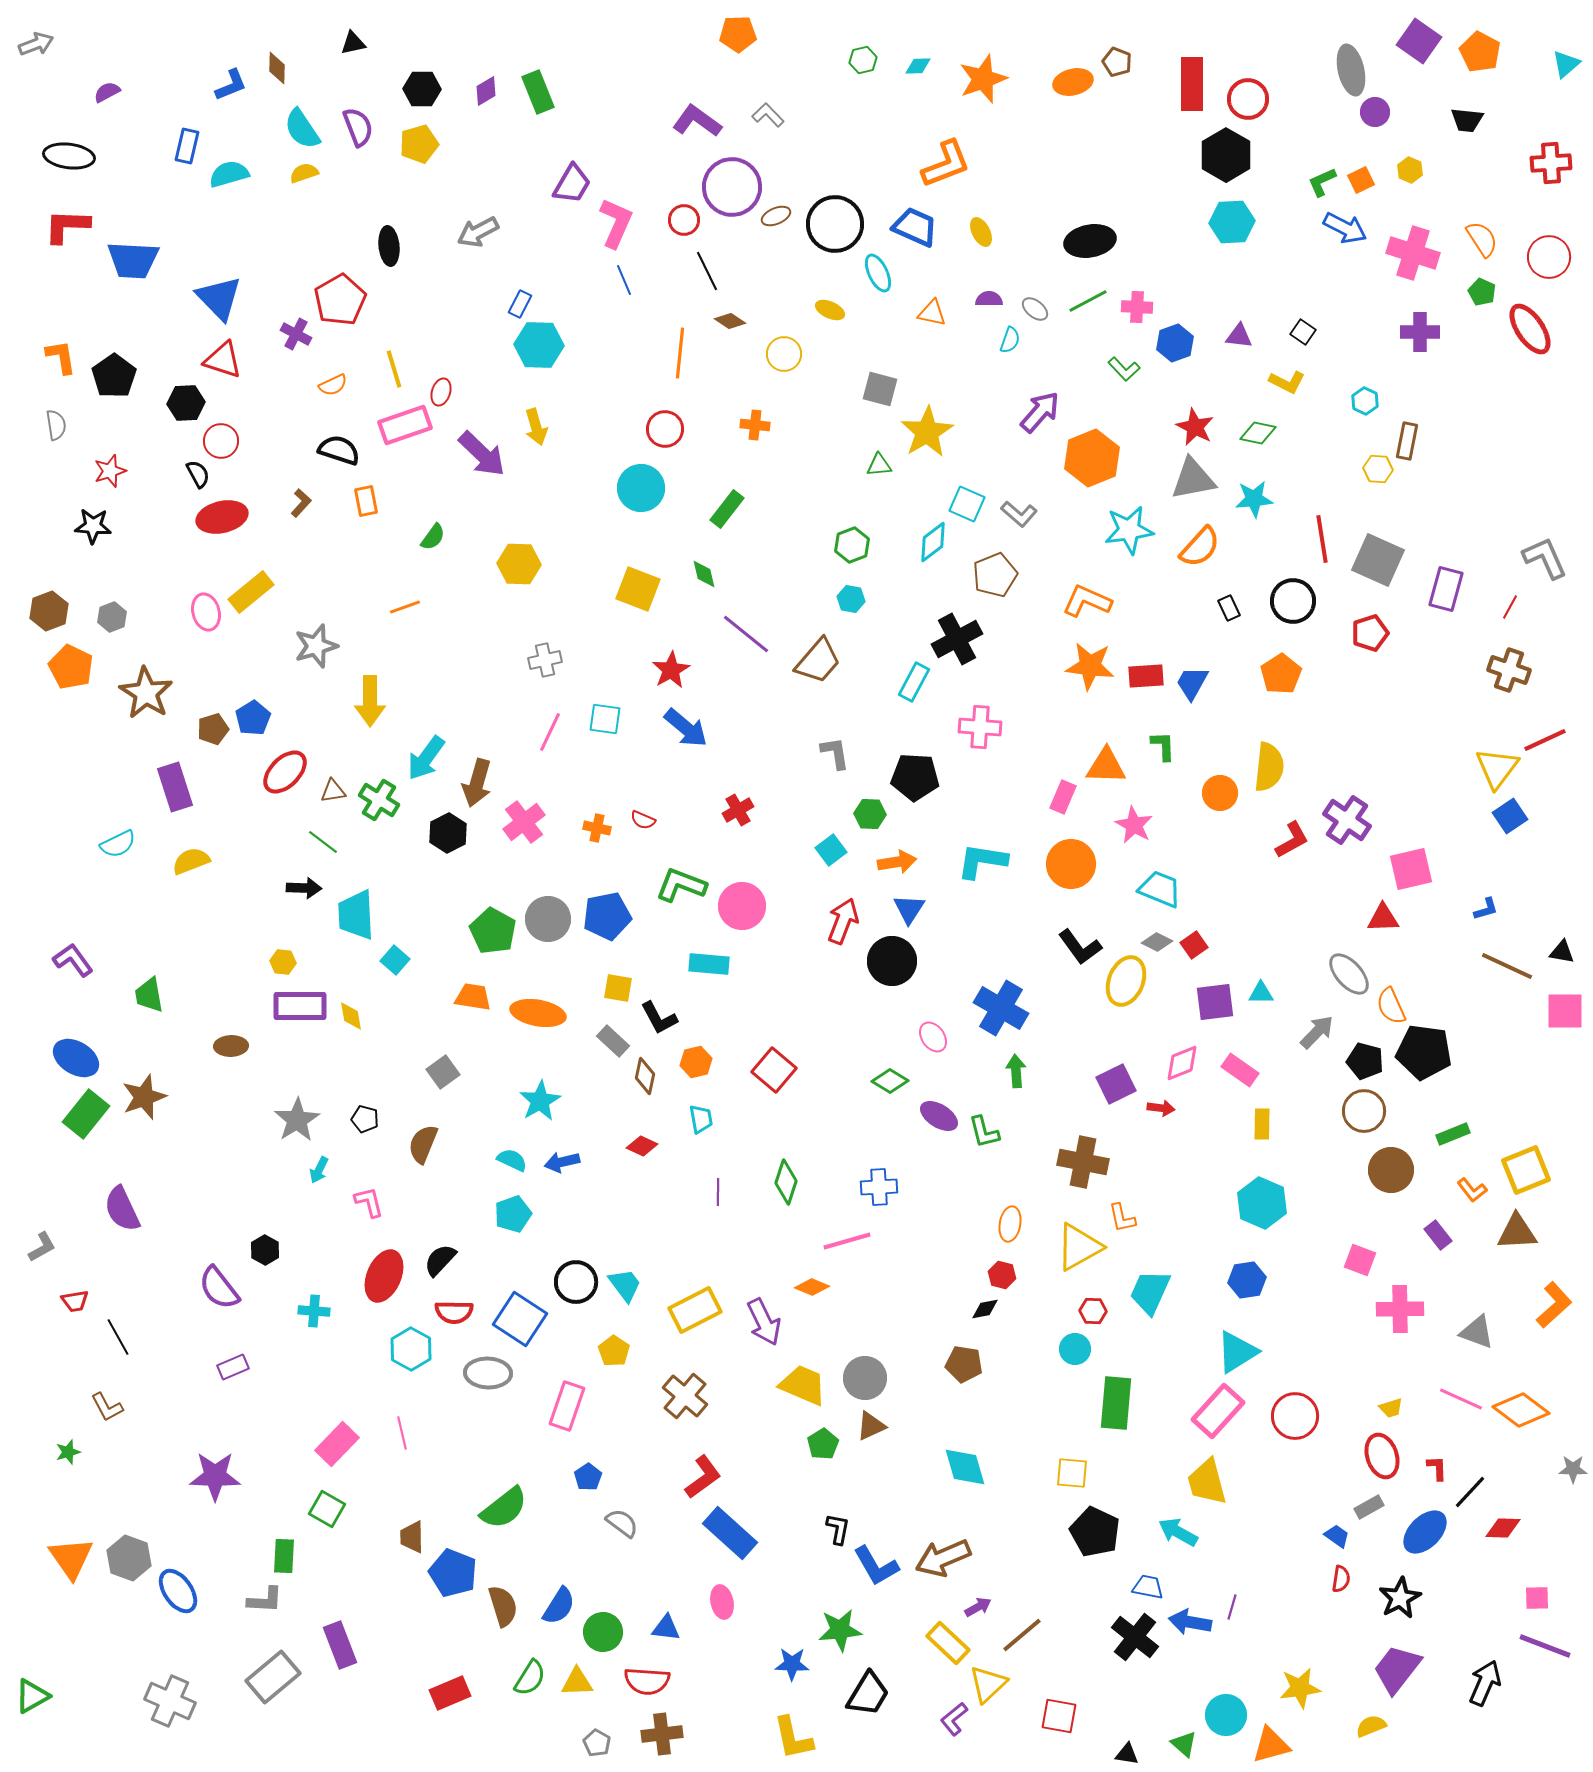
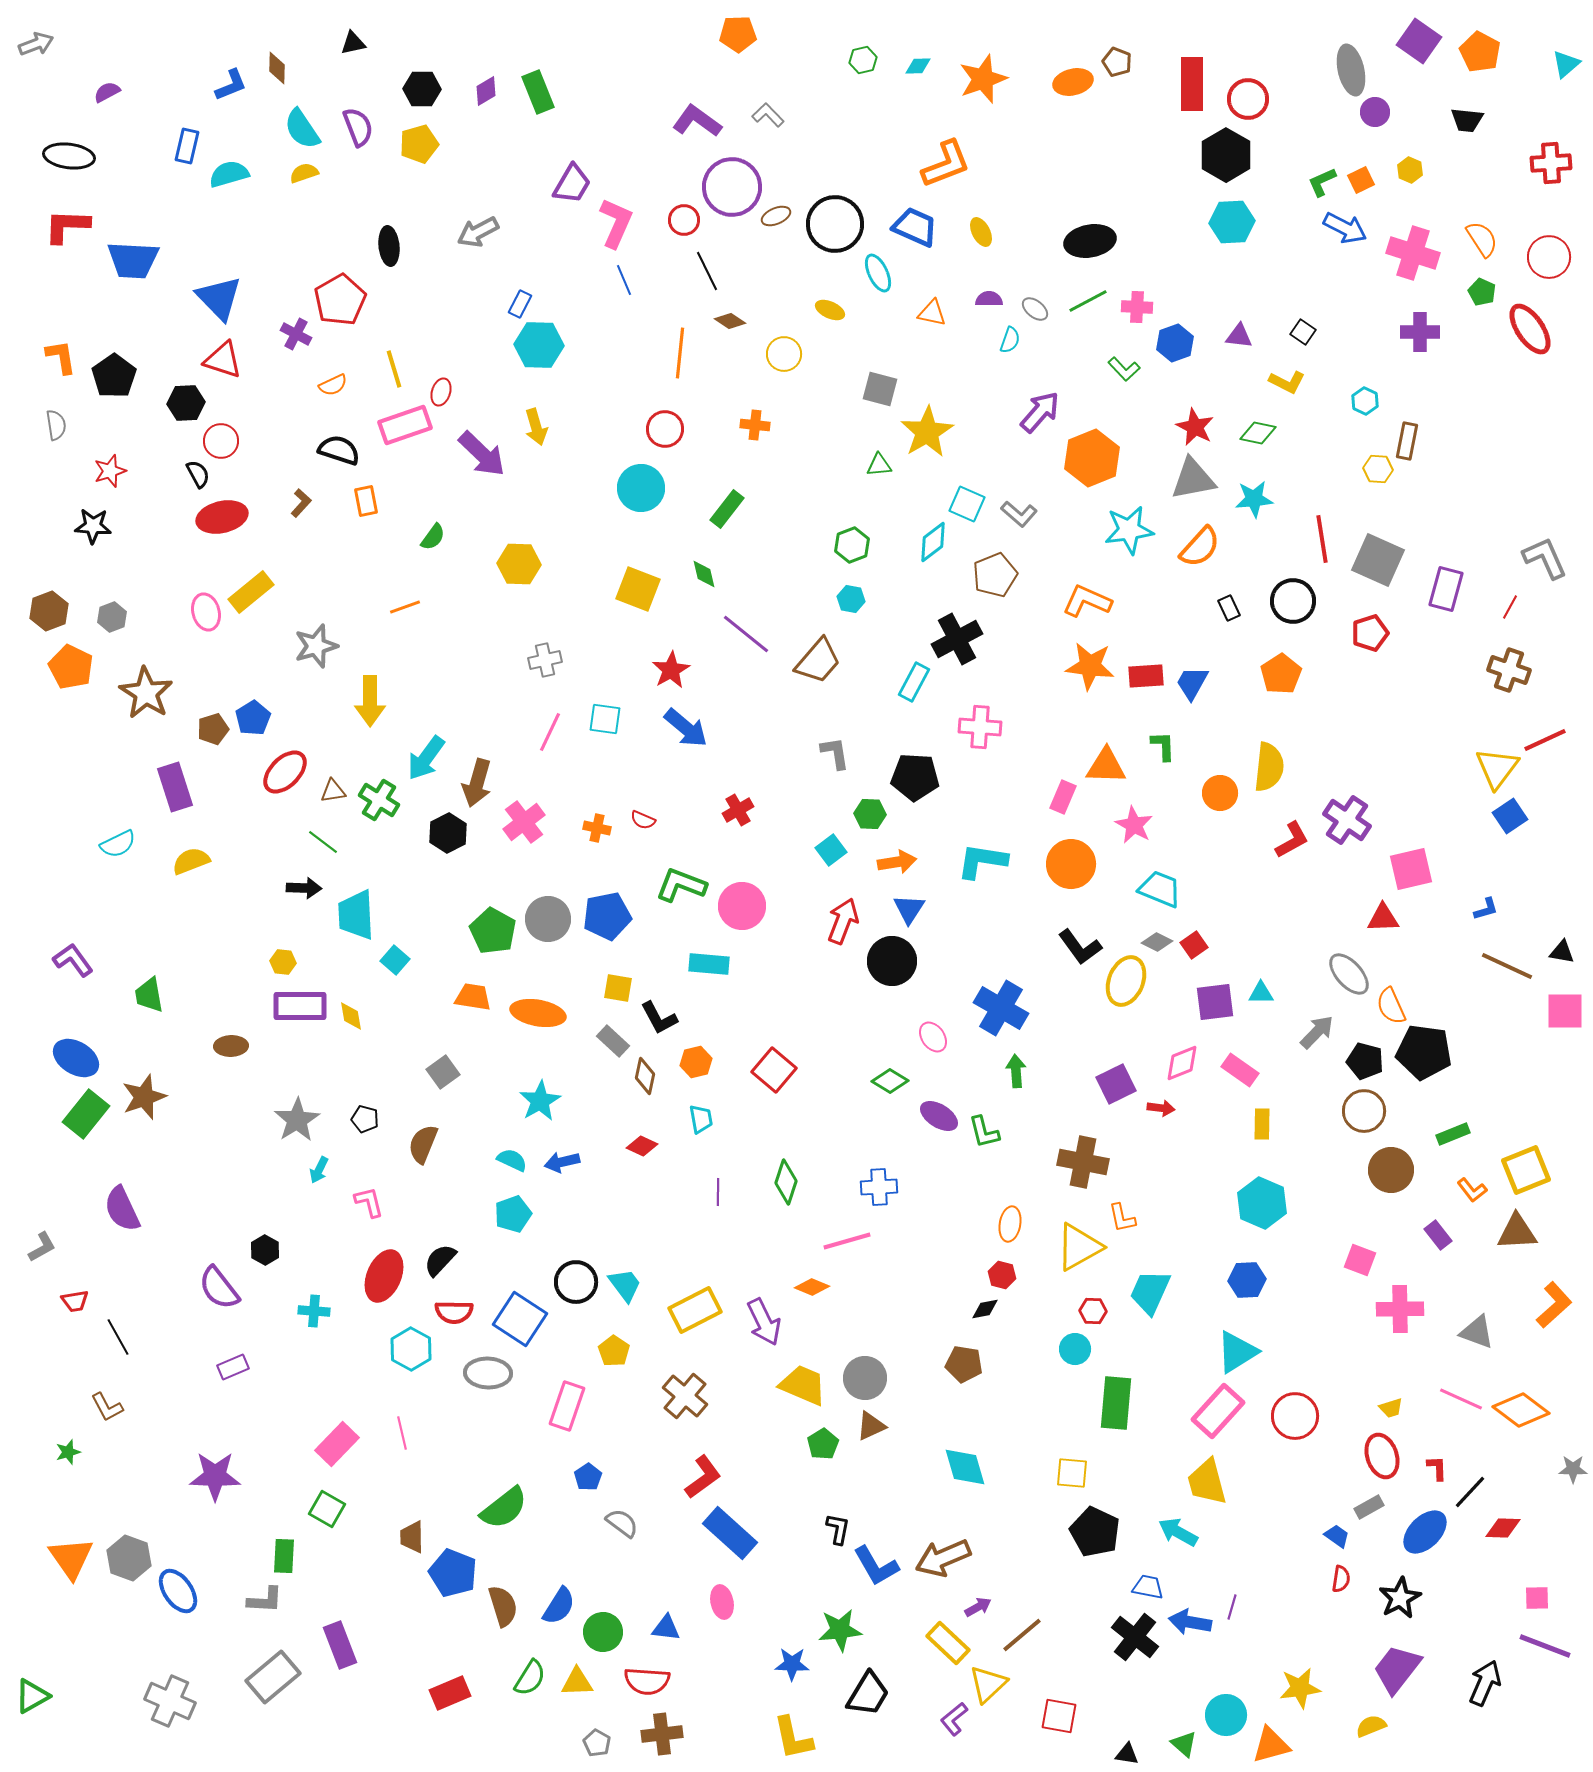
blue hexagon at (1247, 1280): rotated 6 degrees clockwise
